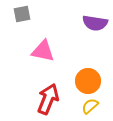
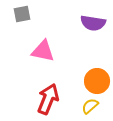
purple semicircle: moved 2 px left
orange circle: moved 9 px right
